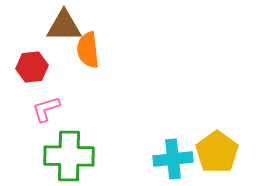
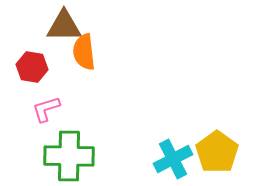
orange semicircle: moved 4 px left, 2 px down
red hexagon: rotated 16 degrees clockwise
cyan cross: rotated 21 degrees counterclockwise
